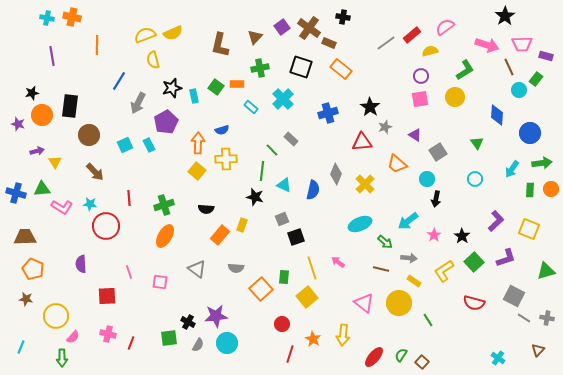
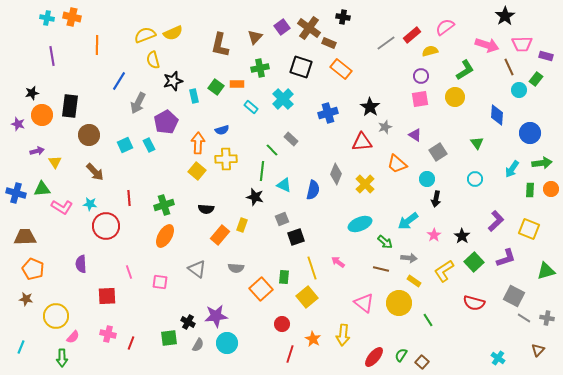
black star at (172, 88): moved 1 px right, 7 px up
